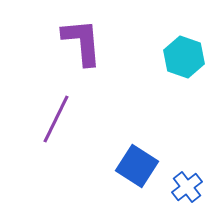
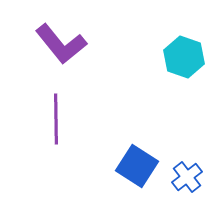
purple L-shape: moved 21 px left, 2 px down; rotated 146 degrees clockwise
purple line: rotated 27 degrees counterclockwise
blue cross: moved 10 px up
